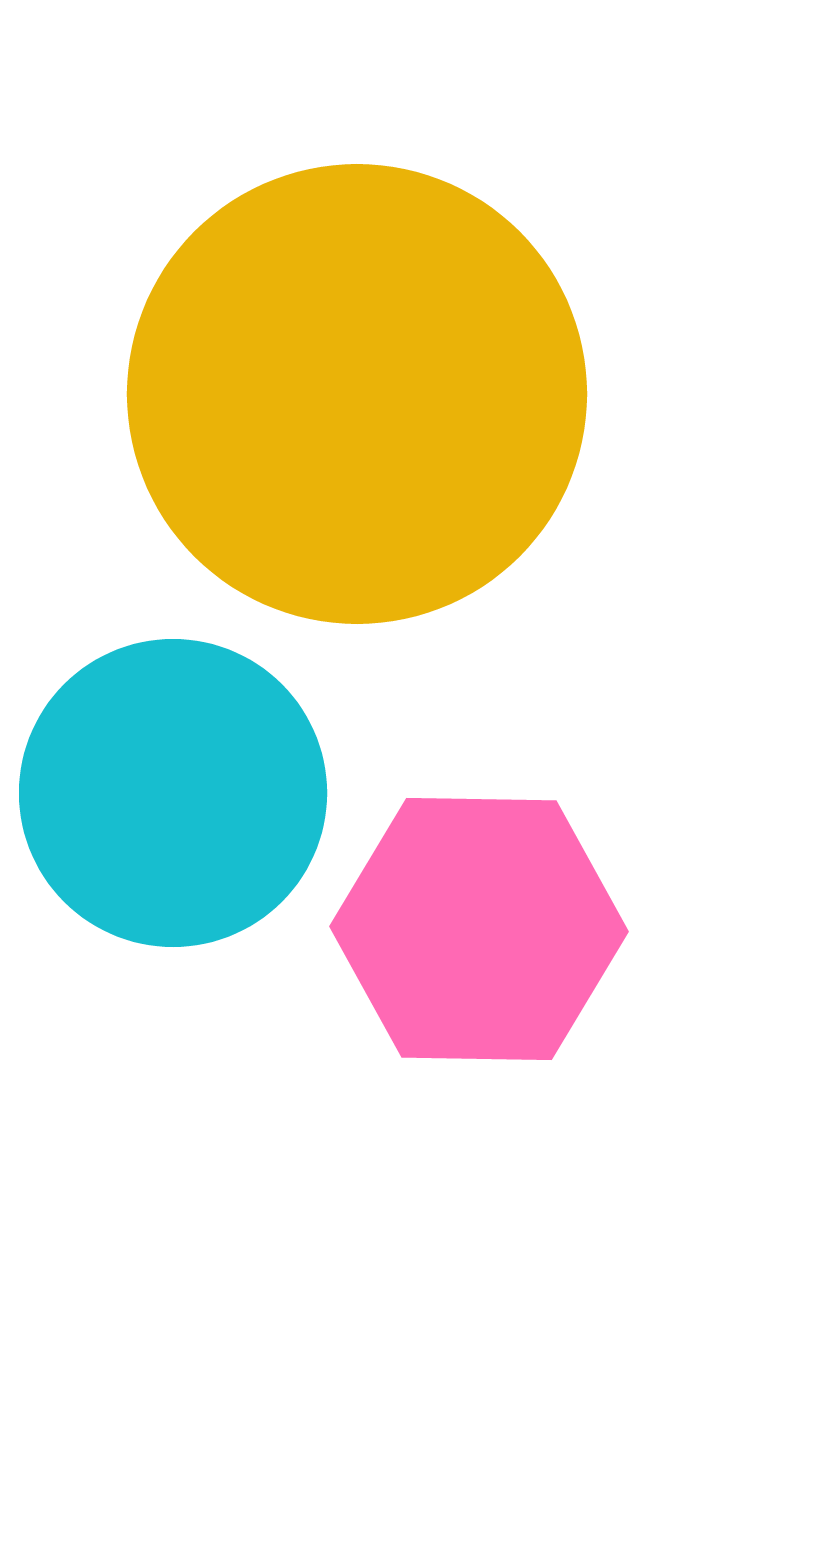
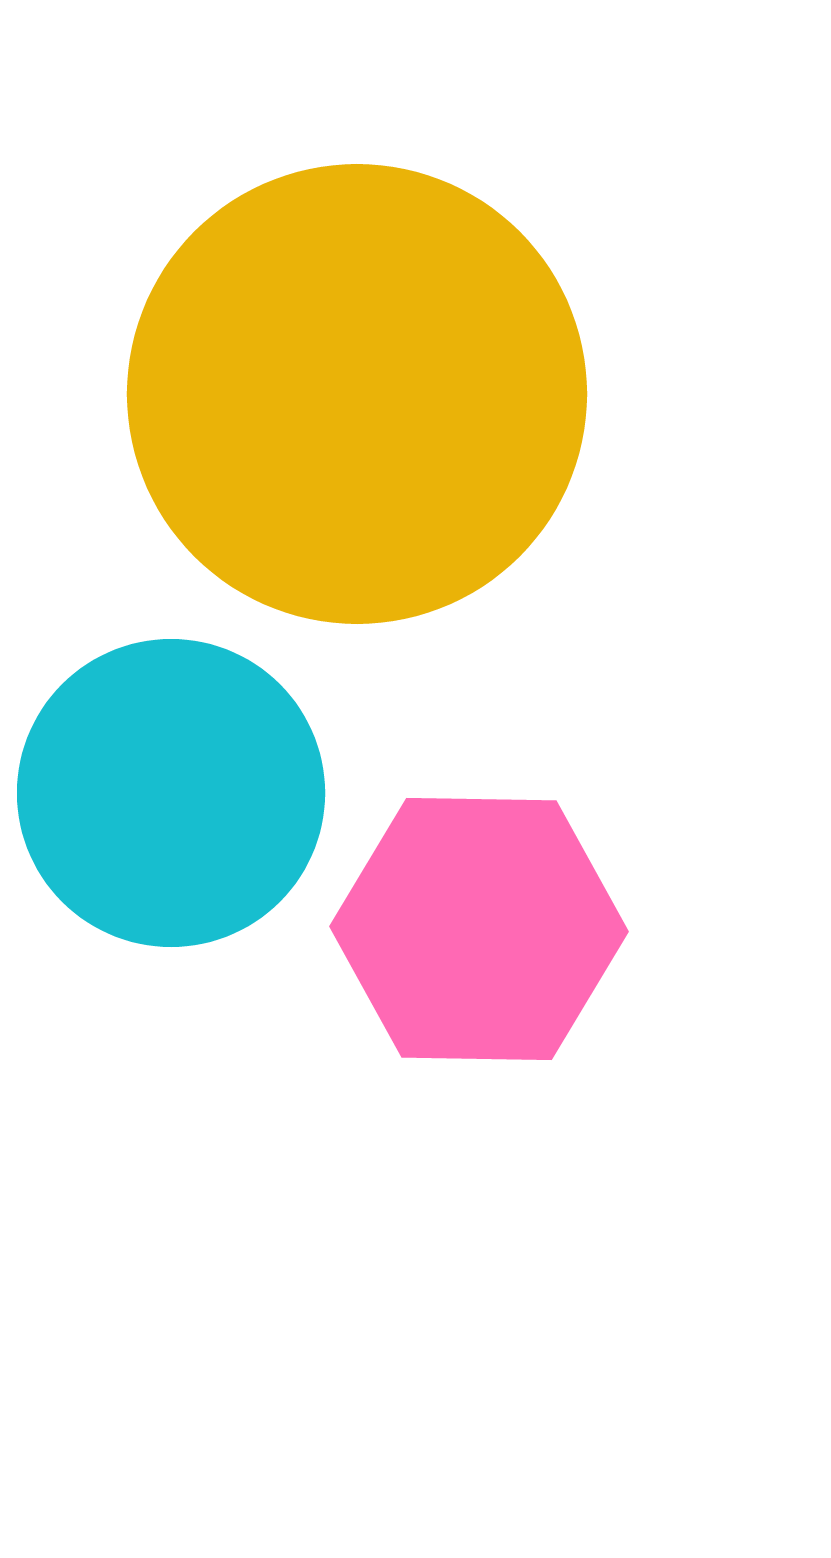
cyan circle: moved 2 px left
